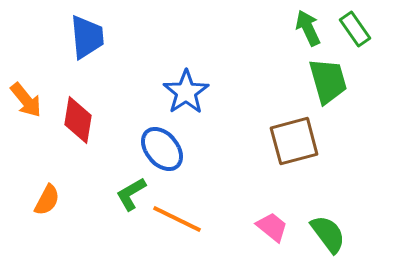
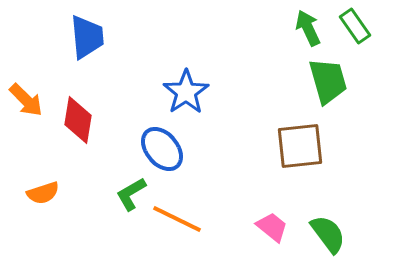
green rectangle: moved 3 px up
orange arrow: rotated 6 degrees counterclockwise
brown square: moved 6 px right, 5 px down; rotated 9 degrees clockwise
orange semicircle: moved 4 px left, 7 px up; rotated 44 degrees clockwise
